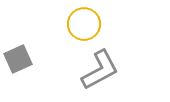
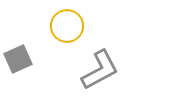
yellow circle: moved 17 px left, 2 px down
